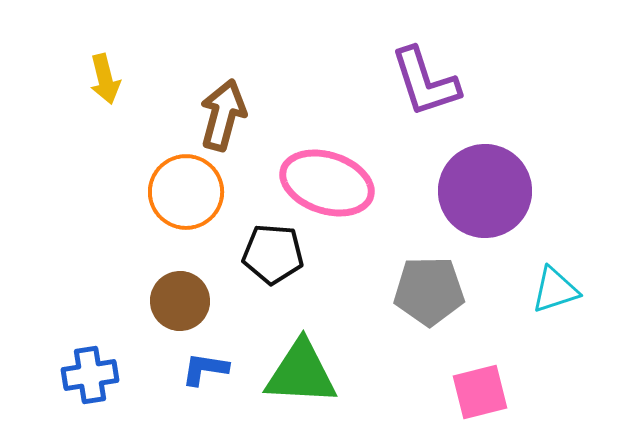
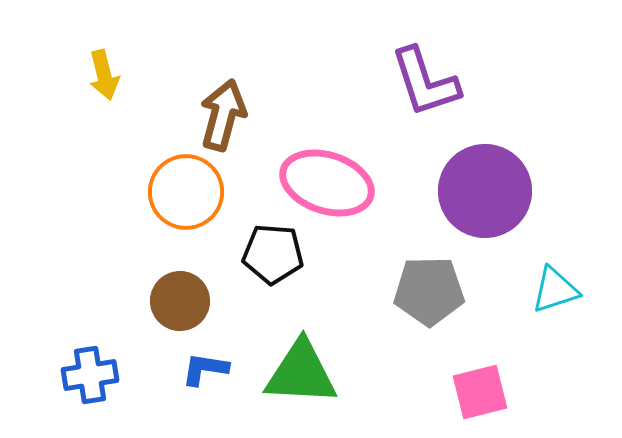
yellow arrow: moved 1 px left, 4 px up
